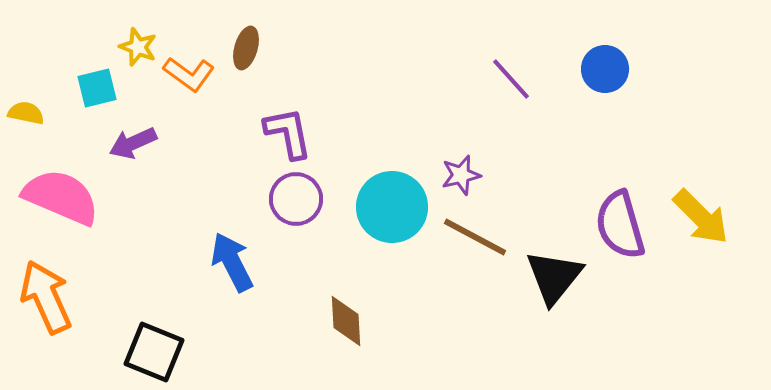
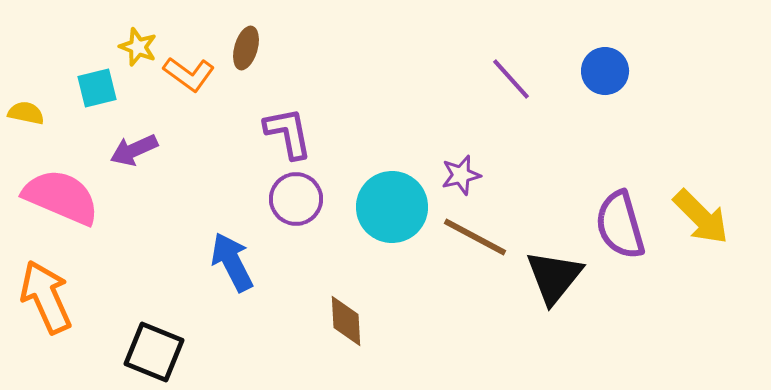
blue circle: moved 2 px down
purple arrow: moved 1 px right, 7 px down
